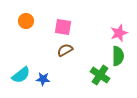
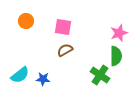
green semicircle: moved 2 px left
cyan semicircle: moved 1 px left
